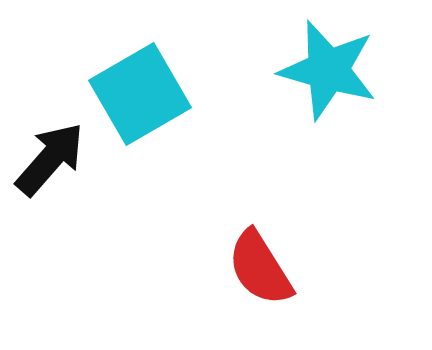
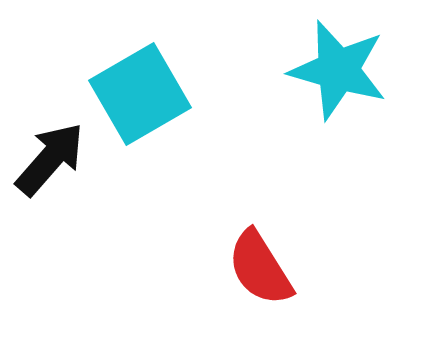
cyan star: moved 10 px right
